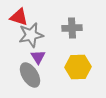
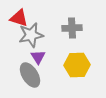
red triangle: moved 1 px down
yellow hexagon: moved 1 px left, 2 px up
